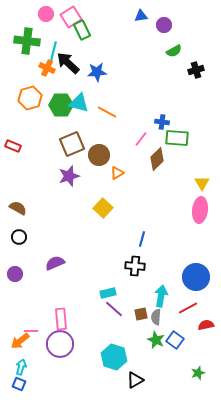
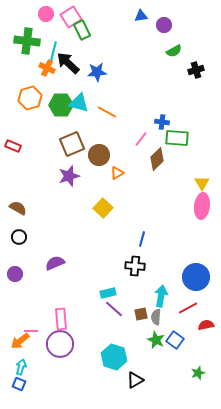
pink ellipse at (200, 210): moved 2 px right, 4 px up
